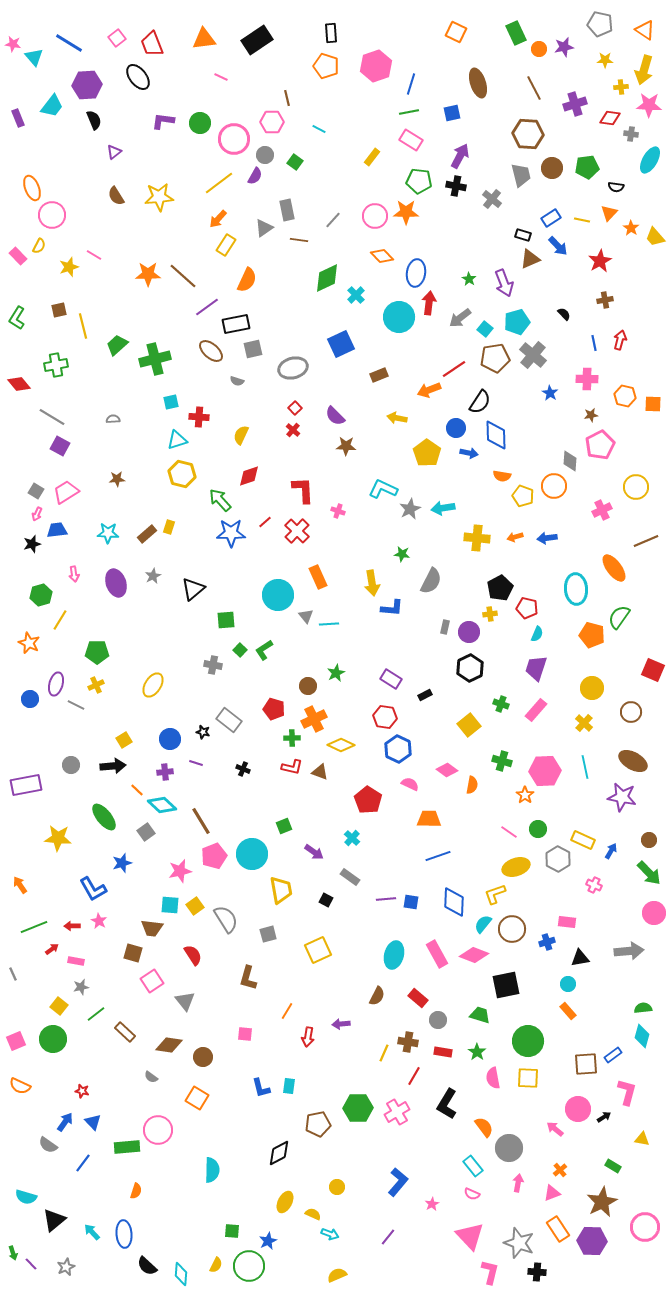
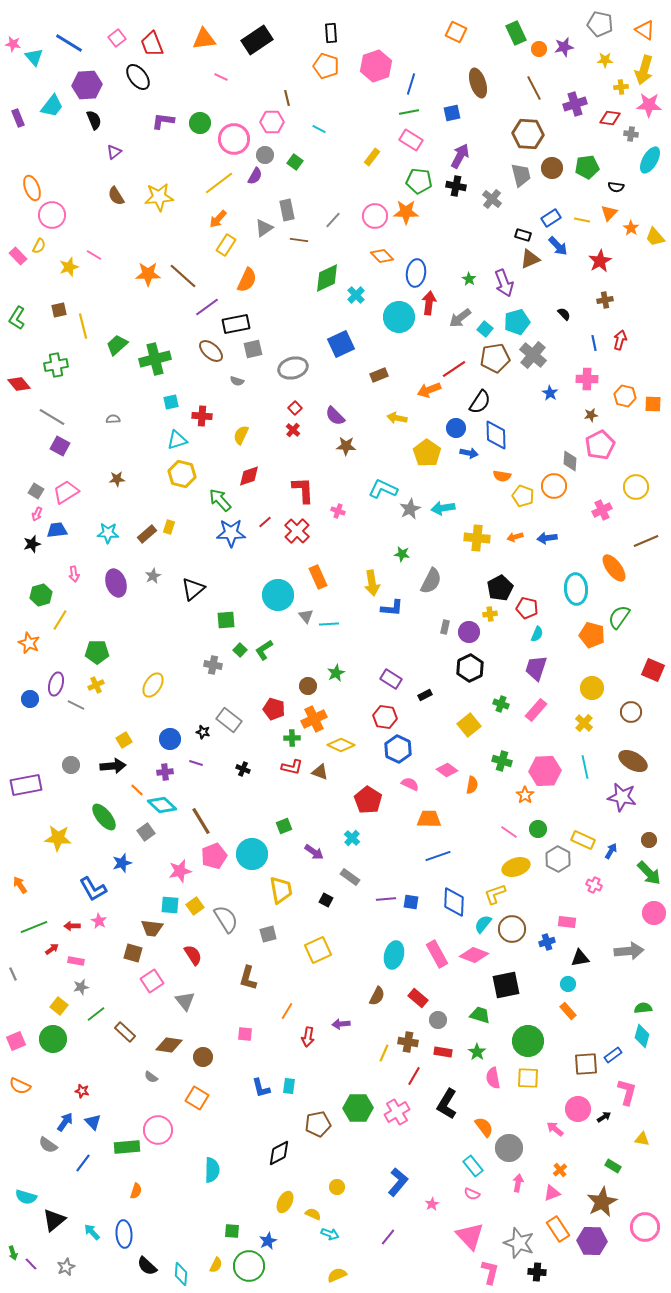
red cross at (199, 417): moved 3 px right, 1 px up
